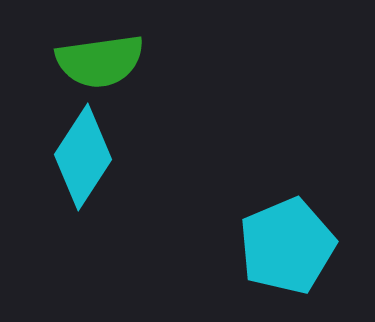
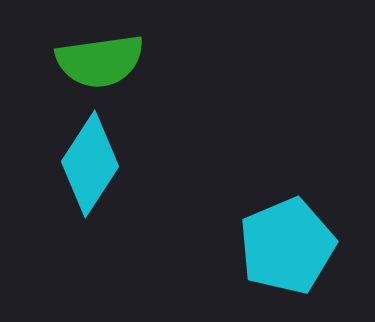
cyan diamond: moved 7 px right, 7 px down
